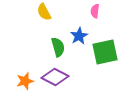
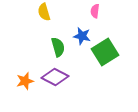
yellow semicircle: rotated 12 degrees clockwise
blue star: moved 3 px right; rotated 30 degrees counterclockwise
green square: rotated 20 degrees counterclockwise
